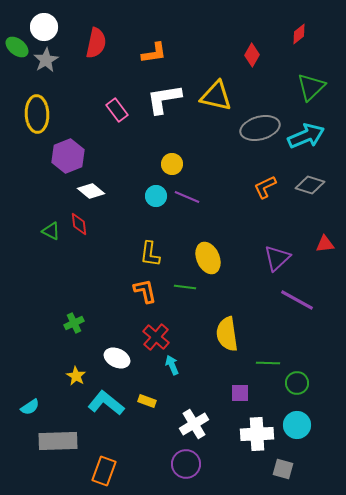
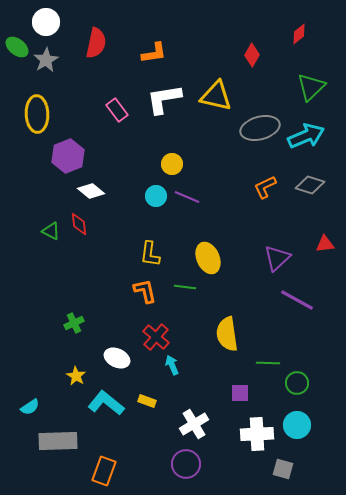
white circle at (44, 27): moved 2 px right, 5 px up
